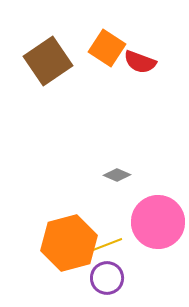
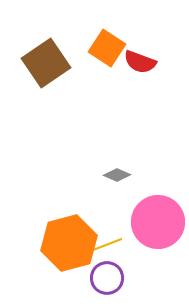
brown square: moved 2 px left, 2 px down
